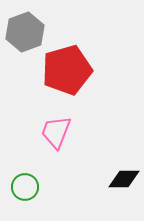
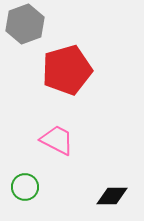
gray hexagon: moved 8 px up
pink trapezoid: moved 1 px right, 8 px down; rotated 96 degrees clockwise
black diamond: moved 12 px left, 17 px down
